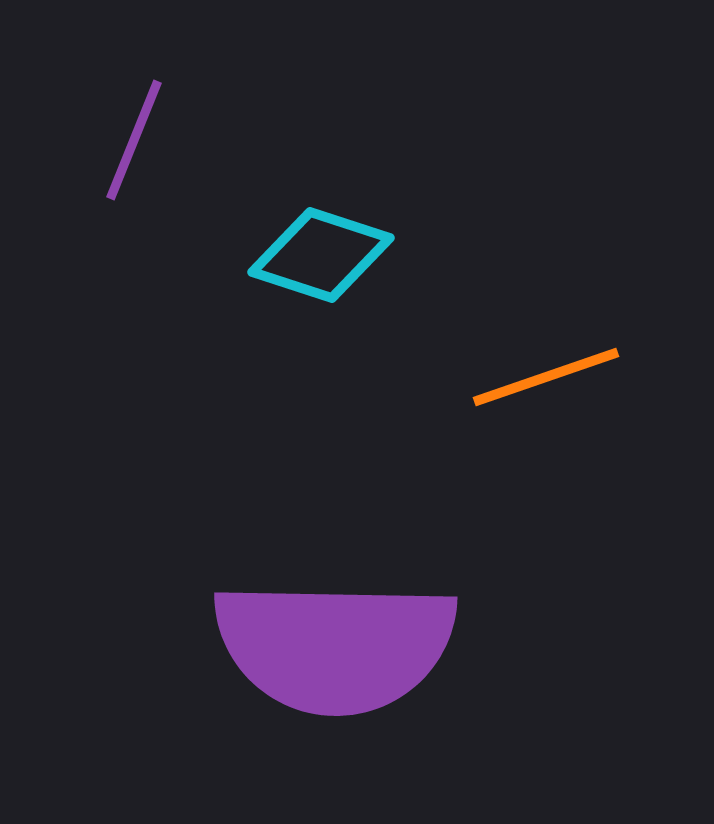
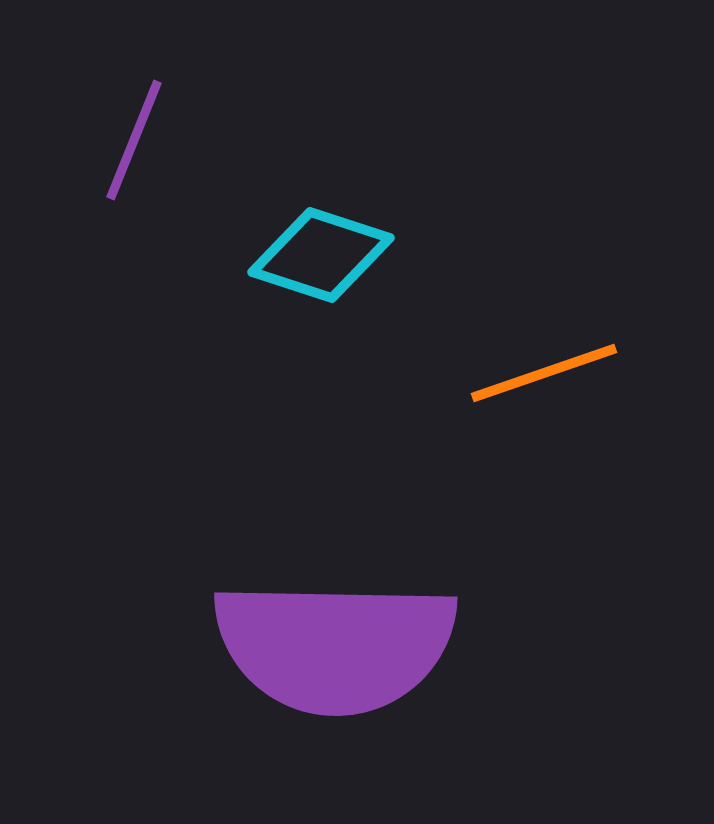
orange line: moved 2 px left, 4 px up
